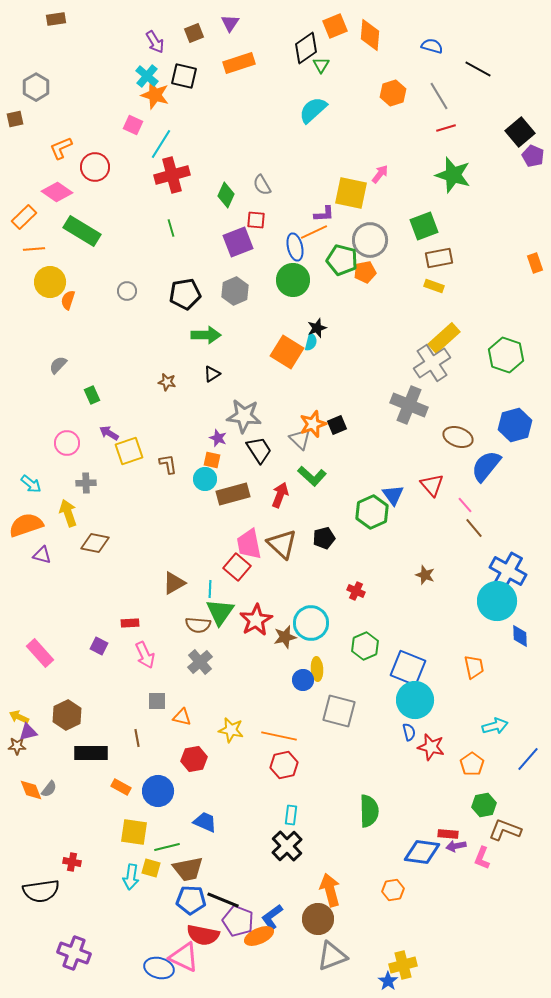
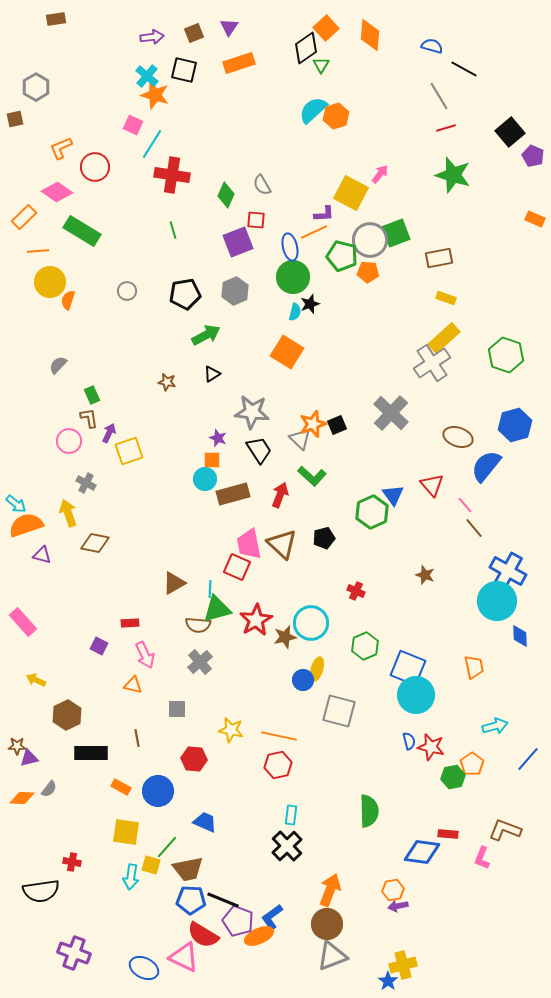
purple triangle at (230, 23): moved 1 px left, 4 px down
orange square at (335, 26): moved 9 px left, 2 px down; rotated 20 degrees counterclockwise
purple arrow at (155, 42): moved 3 px left, 5 px up; rotated 65 degrees counterclockwise
black line at (478, 69): moved 14 px left
black square at (184, 76): moved 6 px up
orange hexagon at (393, 93): moved 57 px left, 23 px down
black square at (520, 132): moved 10 px left
cyan line at (161, 144): moved 9 px left
red cross at (172, 175): rotated 24 degrees clockwise
yellow square at (351, 193): rotated 16 degrees clockwise
green square at (424, 226): moved 28 px left, 7 px down
green line at (171, 228): moved 2 px right, 2 px down
blue ellipse at (295, 247): moved 5 px left
orange line at (34, 249): moved 4 px right, 2 px down
green pentagon at (342, 260): moved 4 px up
orange rectangle at (535, 263): moved 44 px up; rotated 48 degrees counterclockwise
orange pentagon at (365, 272): moved 3 px right; rotated 15 degrees clockwise
green circle at (293, 280): moved 3 px up
yellow rectangle at (434, 286): moved 12 px right, 12 px down
black star at (317, 328): moved 7 px left, 24 px up
green arrow at (206, 335): rotated 28 degrees counterclockwise
cyan semicircle at (311, 342): moved 16 px left, 30 px up
gray cross at (409, 405): moved 18 px left, 8 px down; rotated 21 degrees clockwise
gray star at (244, 416): moved 8 px right, 4 px up
purple arrow at (109, 433): rotated 84 degrees clockwise
pink circle at (67, 443): moved 2 px right, 2 px up
orange square at (212, 460): rotated 12 degrees counterclockwise
brown L-shape at (168, 464): moved 79 px left, 46 px up
gray cross at (86, 483): rotated 30 degrees clockwise
cyan arrow at (31, 484): moved 15 px left, 20 px down
red square at (237, 567): rotated 16 degrees counterclockwise
green triangle at (220, 612): moved 3 px left, 3 px up; rotated 40 degrees clockwise
pink rectangle at (40, 653): moved 17 px left, 31 px up
yellow ellipse at (317, 669): rotated 20 degrees clockwise
cyan circle at (415, 700): moved 1 px right, 5 px up
gray square at (157, 701): moved 20 px right, 8 px down
yellow arrow at (19, 717): moved 17 px right, 37 px up
orange triangle at (182, 717): moved 49 px left, 32 px up
purple triangle at (28, 732): moved 1 px right, 26 px down
blue semicircle at (409, 732): moved 9 px down
red hexagon at (194, 759): rotated 15 degrees clockwise
red hexagon at (284, 765): moved 6 px left
orange diamond at (31, 790): moved 9 px left, 8 px down; rotated 65 degrees counterclockwise
green hexagon at (484, 805): moved 31 px left, 28 px up
yellow square at (134, 832): moved 8 px left
purple arrow at (456, 846): moved 58 px left, 60 px down
green line at (167, 847): rotated 35 degrees counterclockwise
yellow square at (151, 868): moved 3 px up
orange arrow at (330, 890): rotated 36 degrees clockwise
brown circle at (318, 919): moved 9 px right, 5 px down
red semicircle at (203, 935): rotated 20 degrees clockwise
blue ellipse at (159, 968): moved 15 px left; rotated 12 degrees clockwise
